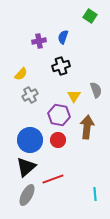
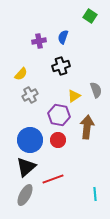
yellow triangle: rotated 24 degrees clockwise
gray ellipse: moved 2 px left
